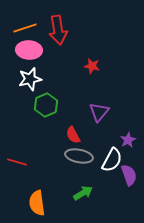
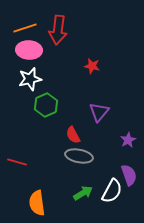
red arrow: rotated 16 degrees clockwise
white semicircle: moved 31 px down
